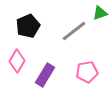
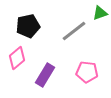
black pentagon: rotated 10 degrees clockwise
pink diamond: moved 3 px up; rotated 20 degrees clockwise
pink pentagon: rotated 15 degrees clockwise
